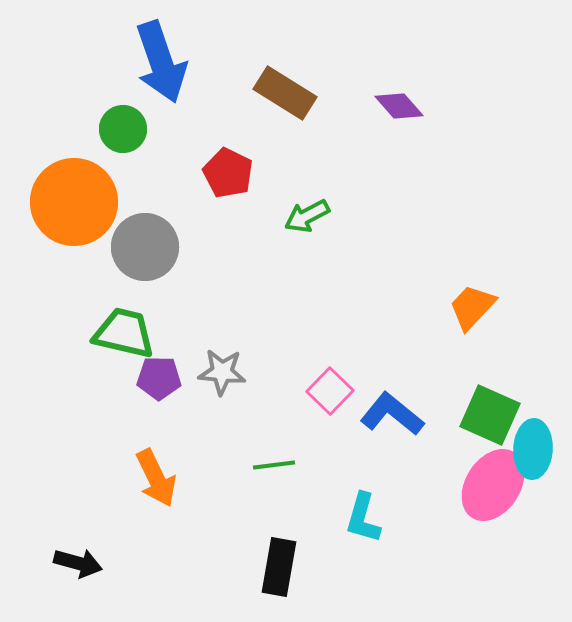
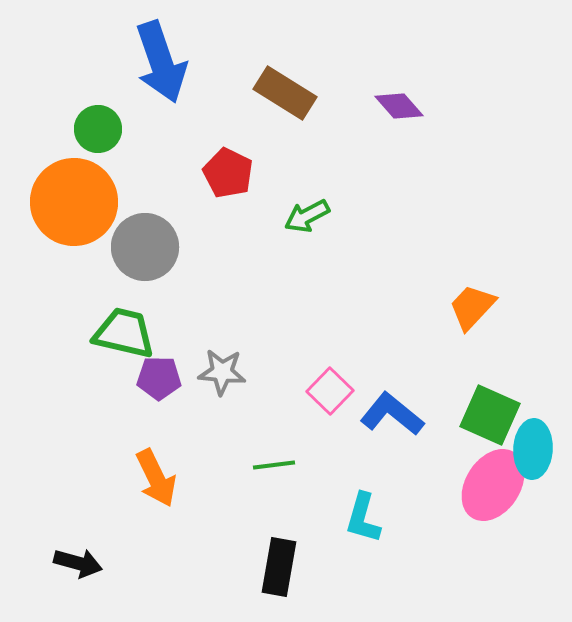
green circle: moved 25 px left
